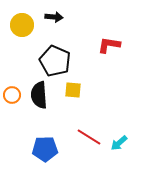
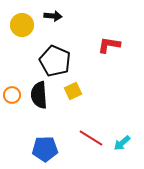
black arrow: moved 1 px left, 1 px up
yellow square: moved 1 px down; rotated 30 degrees counterclockwise
red line: moved 2 px right, 1 px down
cyan arrow: moved 3 px right
